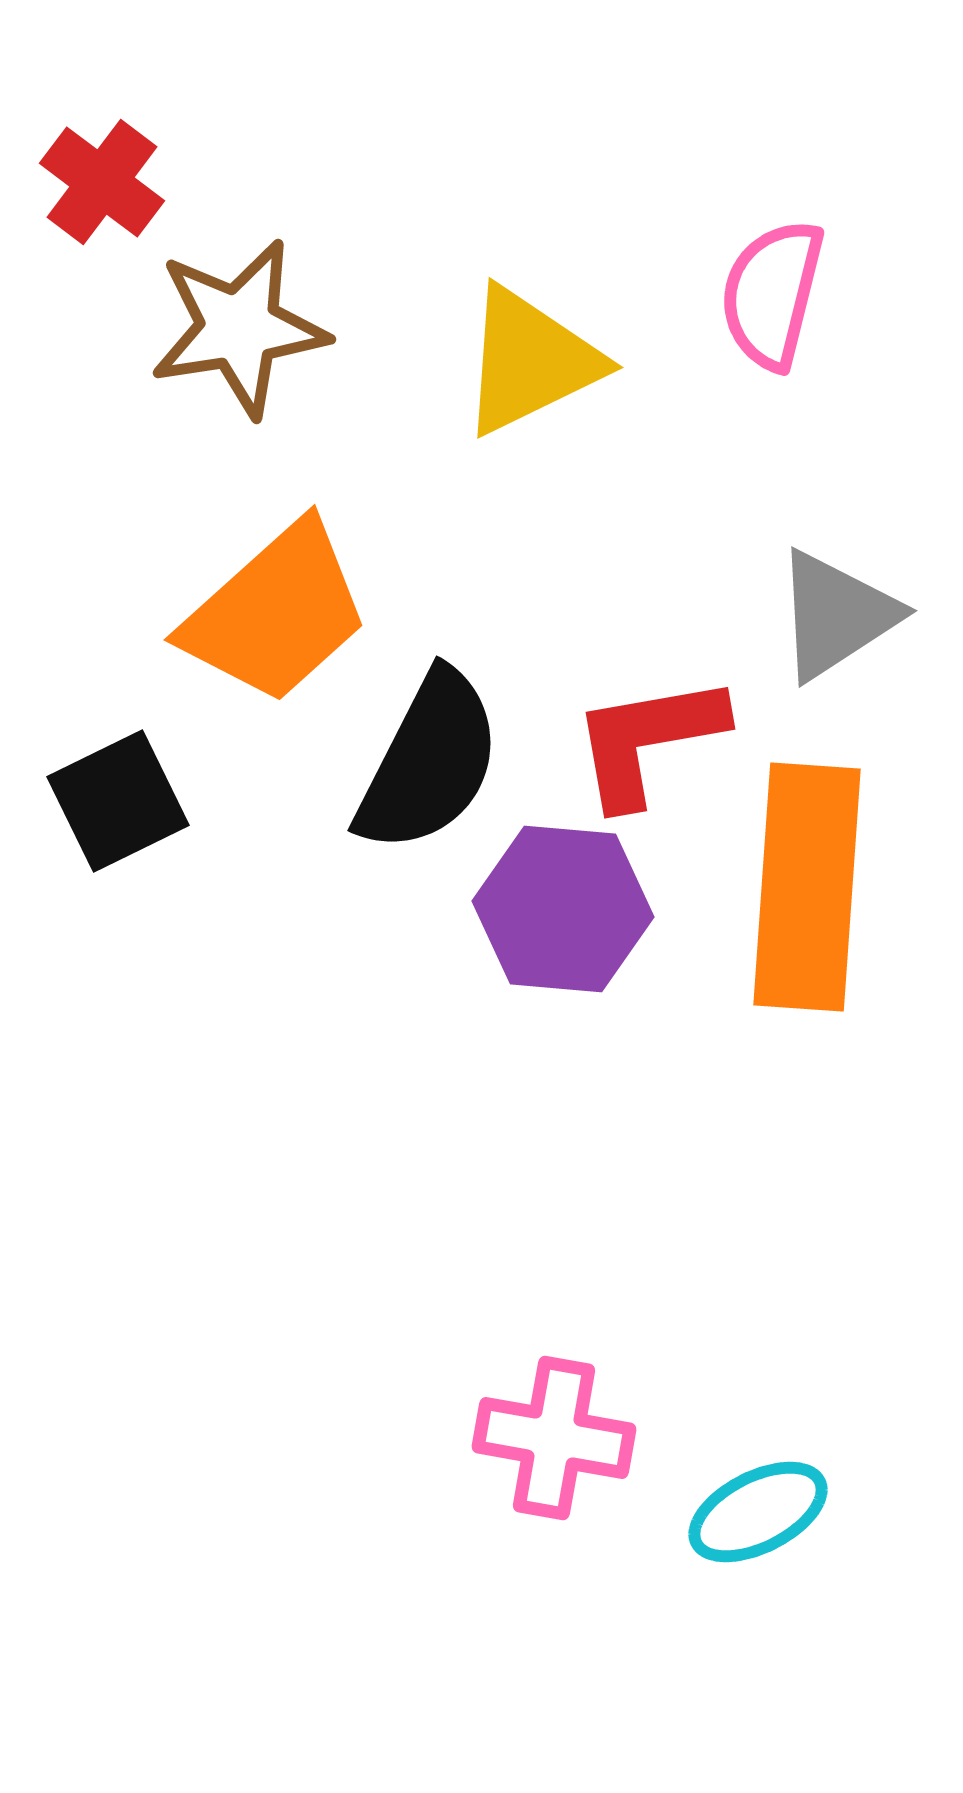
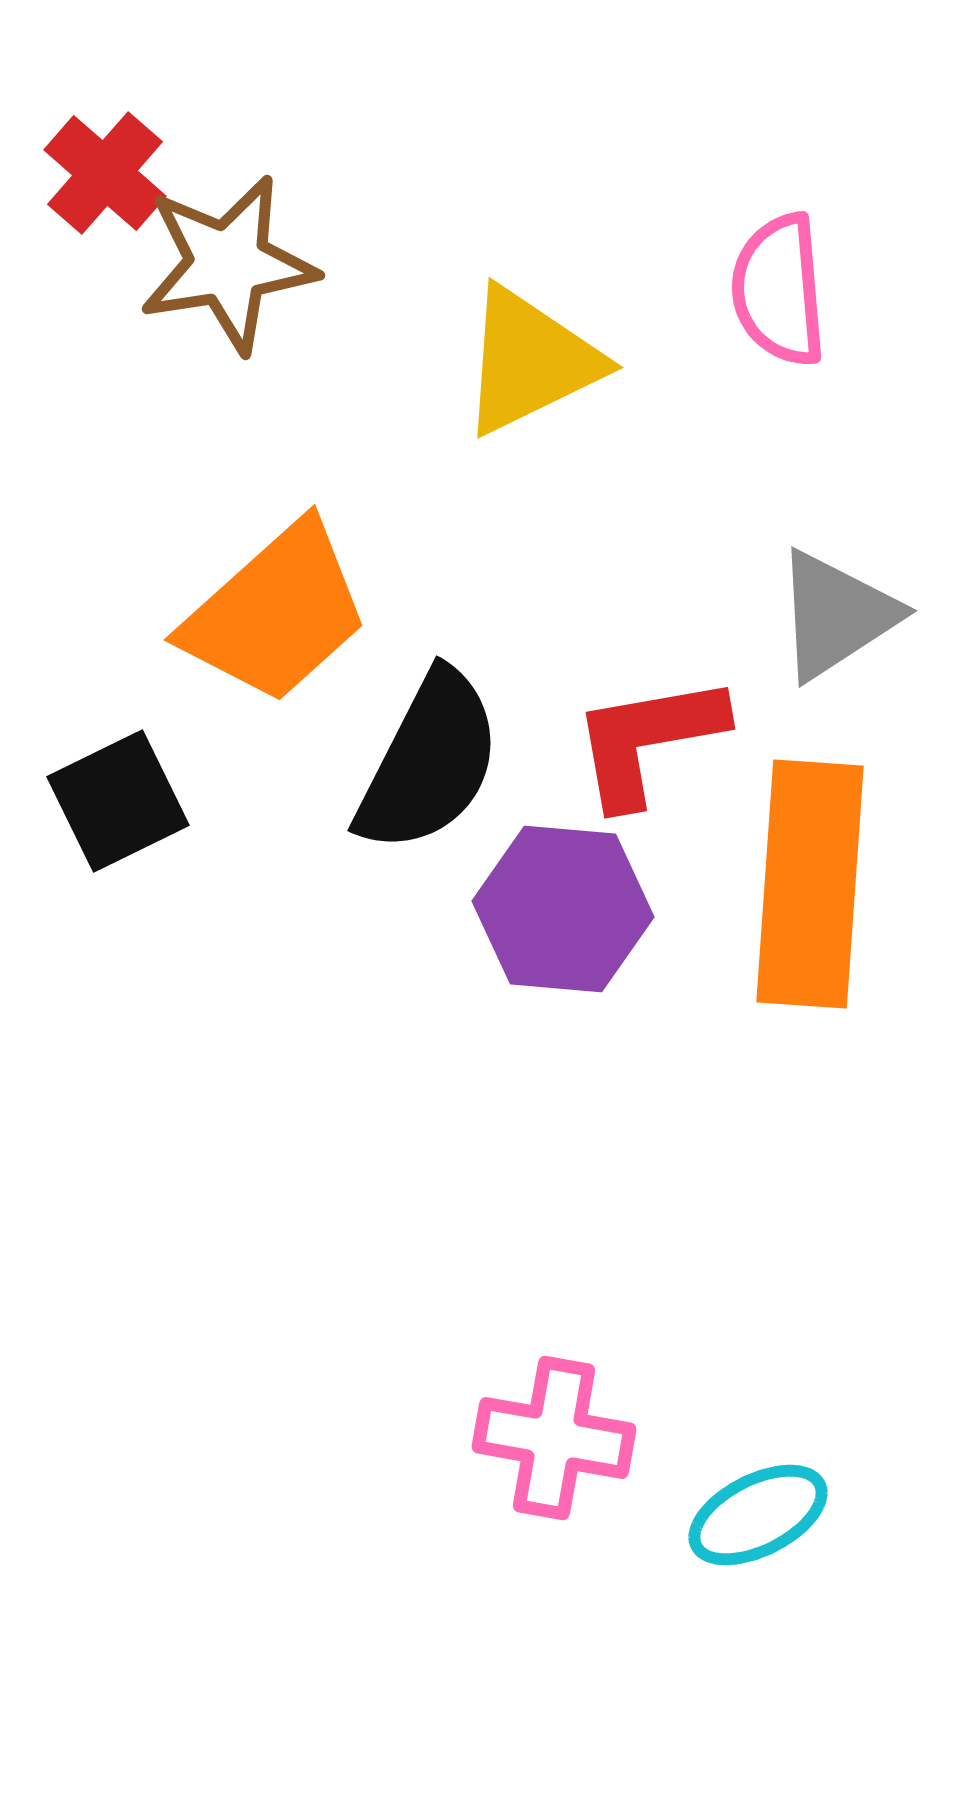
red cross: moved 3 px right, 9 px up; rotated 4 degrees clockwise
pink semicircle: moved 7 px right, 4 px up; rotated 19 degrees counterclockwise
brown star: moved 11 px left, 64 px up
orange rectangle: moved 3 px right, 3 px up
cyan ellipse: moved 3 px down
